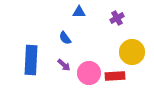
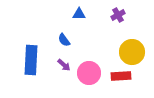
blue triangle: moved 2 px down
purple cross: moved 1 px right, 3 px up
blue semicircle: moved 1 px left, 2 px down
red rectangle: moved 6 px right
